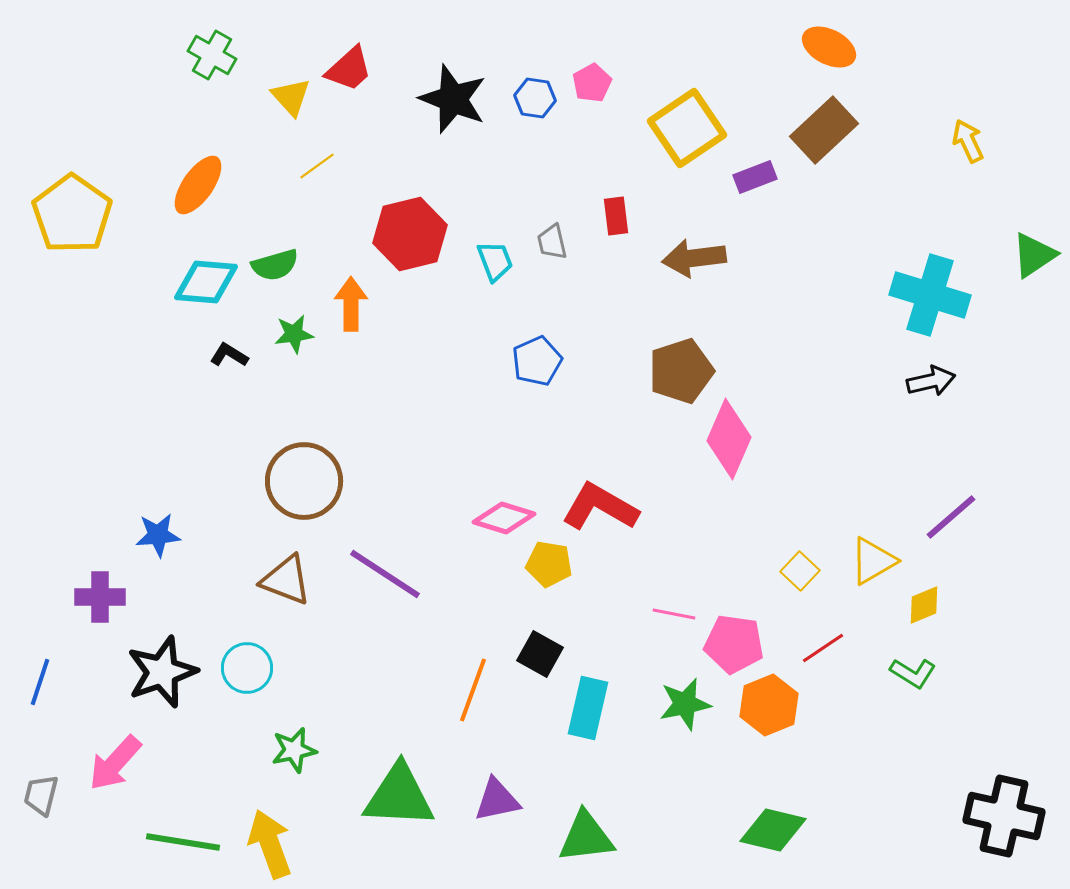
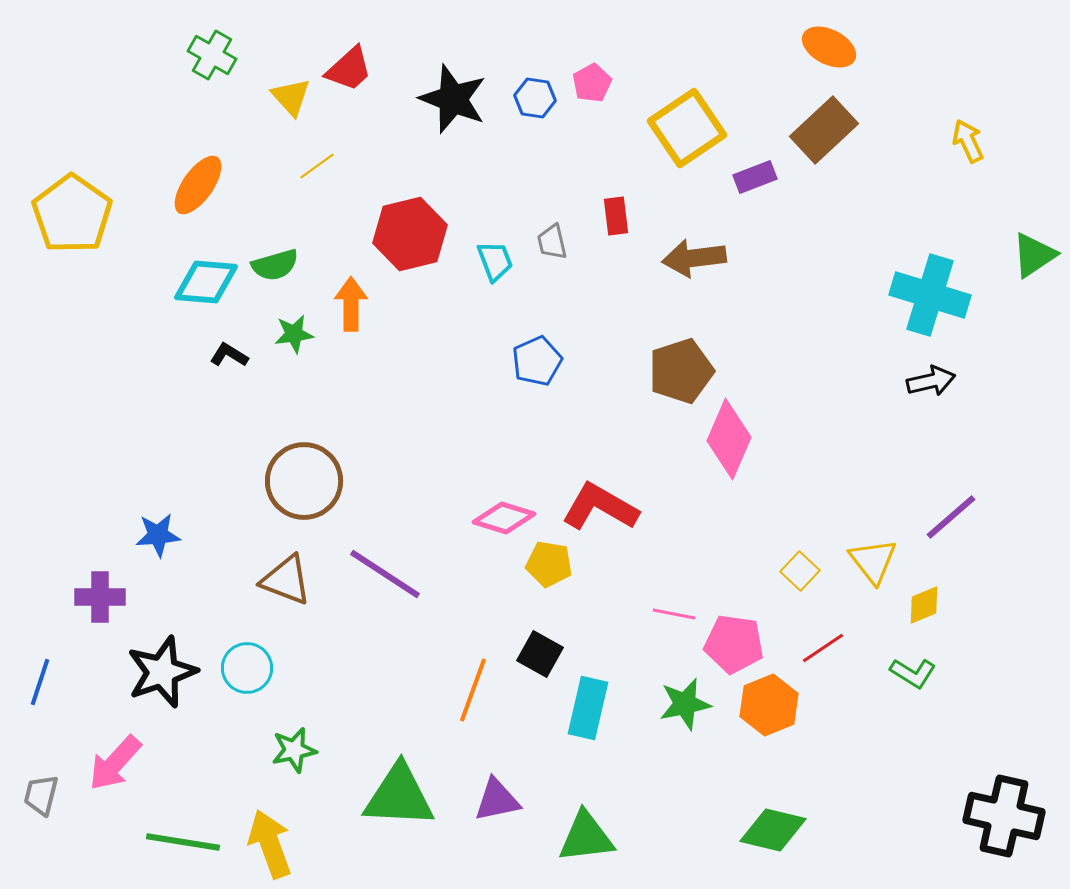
yellow triangle at (873, 561): rotated 38 degrees counterclockwise
